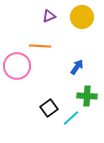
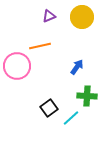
orange line: rotated 15 degrees counterclockwise
